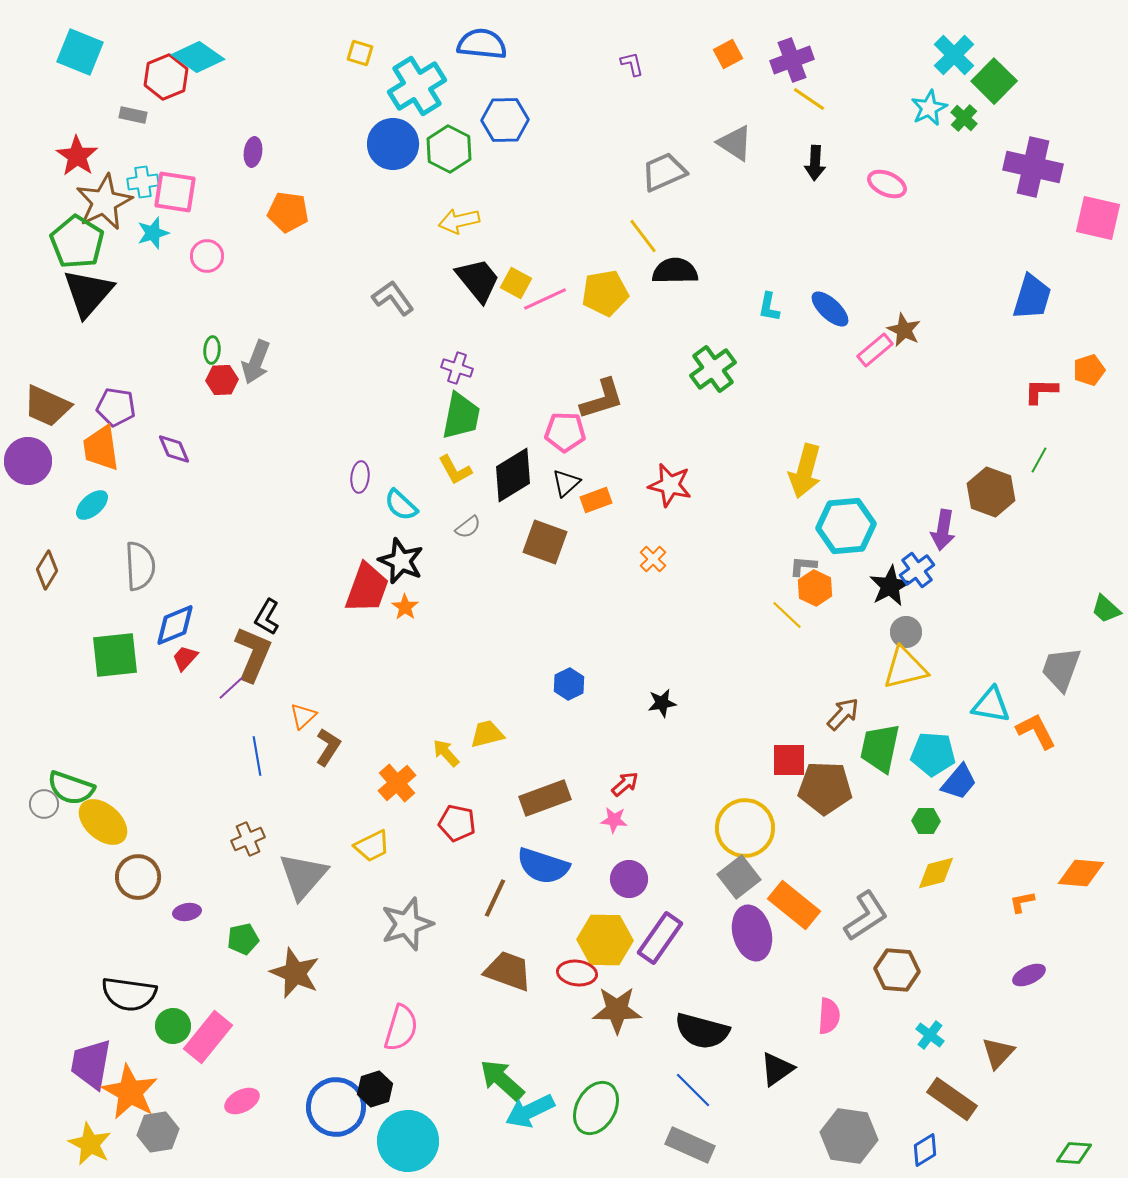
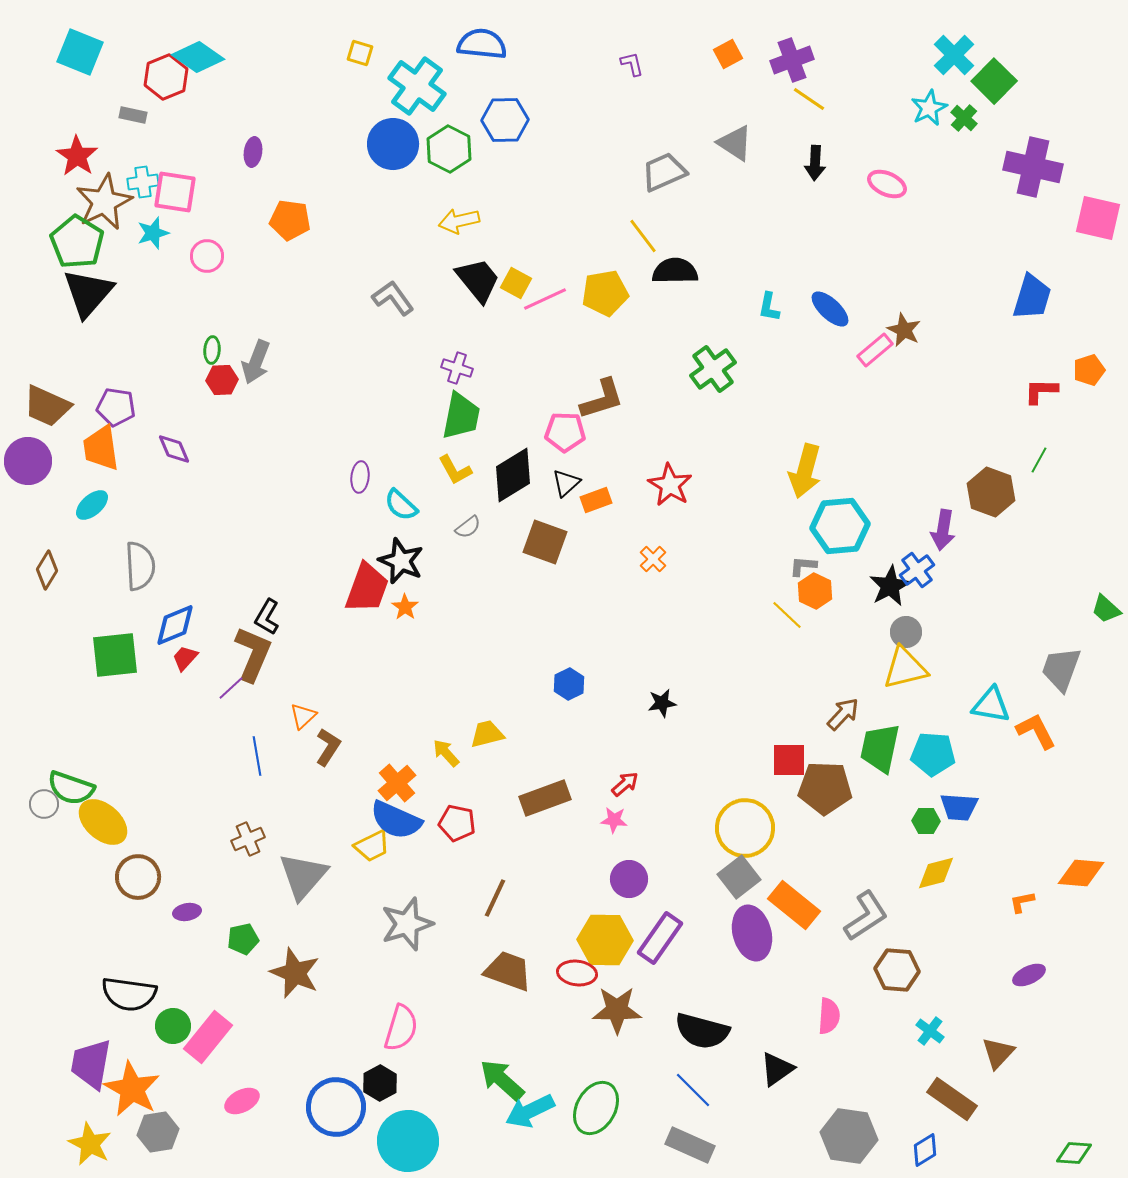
cyan cross at (417, 86): rotated 22 degrees counterclockwise
orange pentagon at (288, 212): moved 2 px right, 8 px down
red star at (670, 485): rotated 18 degrees clockwise
cyan hexagon at (846, 526): moved 6 px left
orange hexagon at (815, 588): moved 3 px down
blue trapezoid at (959, 782): moved 25 px down; rotated 54 degrees clockwise
blue semicircle at (543, 866): moved 147 px left, 46 px up; rotated 6 degrees clockwise
cyan cross at (930, 1035): moved 4 px up
black hexagon at (375, 1089): moved 5 px right, 6 px up; rotated 12 degrees counterclockwise
orange star at (130, 1092): moved 2 px right, 3 px up
